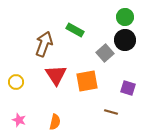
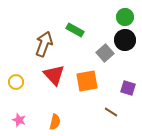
red triangle: moved 2 px left; rotated 10 degrees counterclockwise
brown line: rotated 16 degrees clockwise
